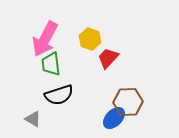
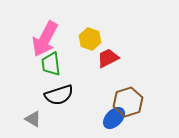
red trapezoid: rotated 20 degrees clockwise
brown hexagon: rotated 16 degrees counterclockwise
